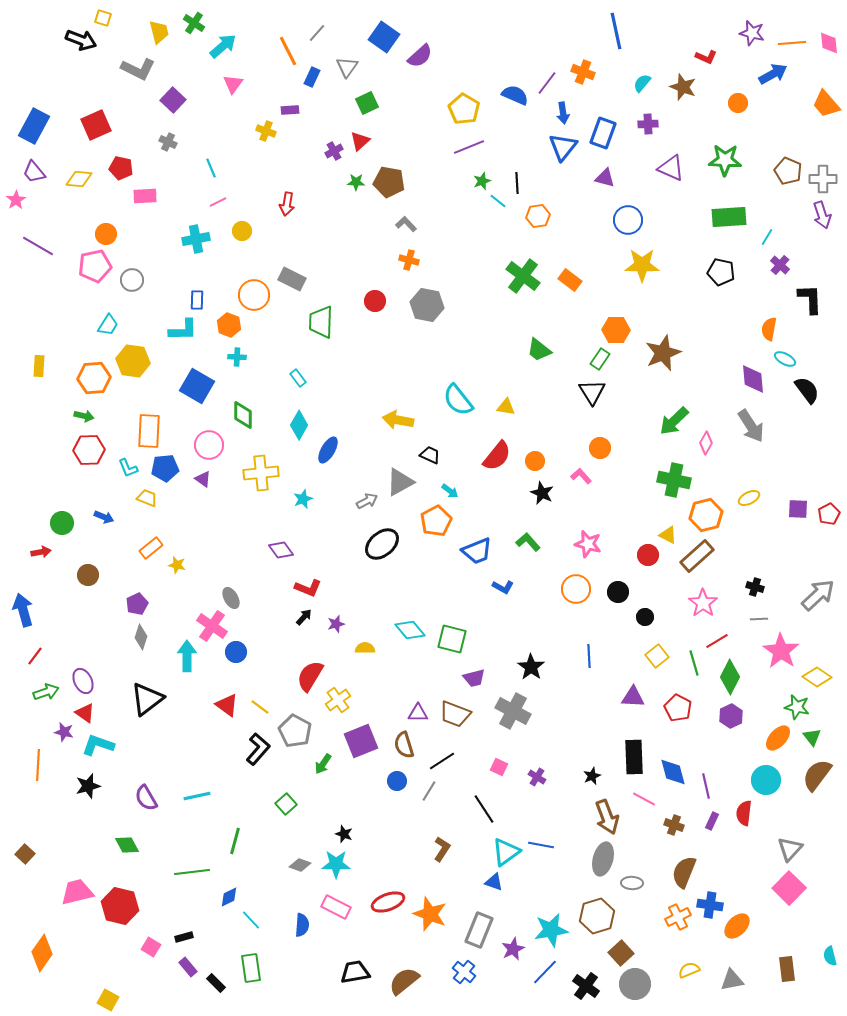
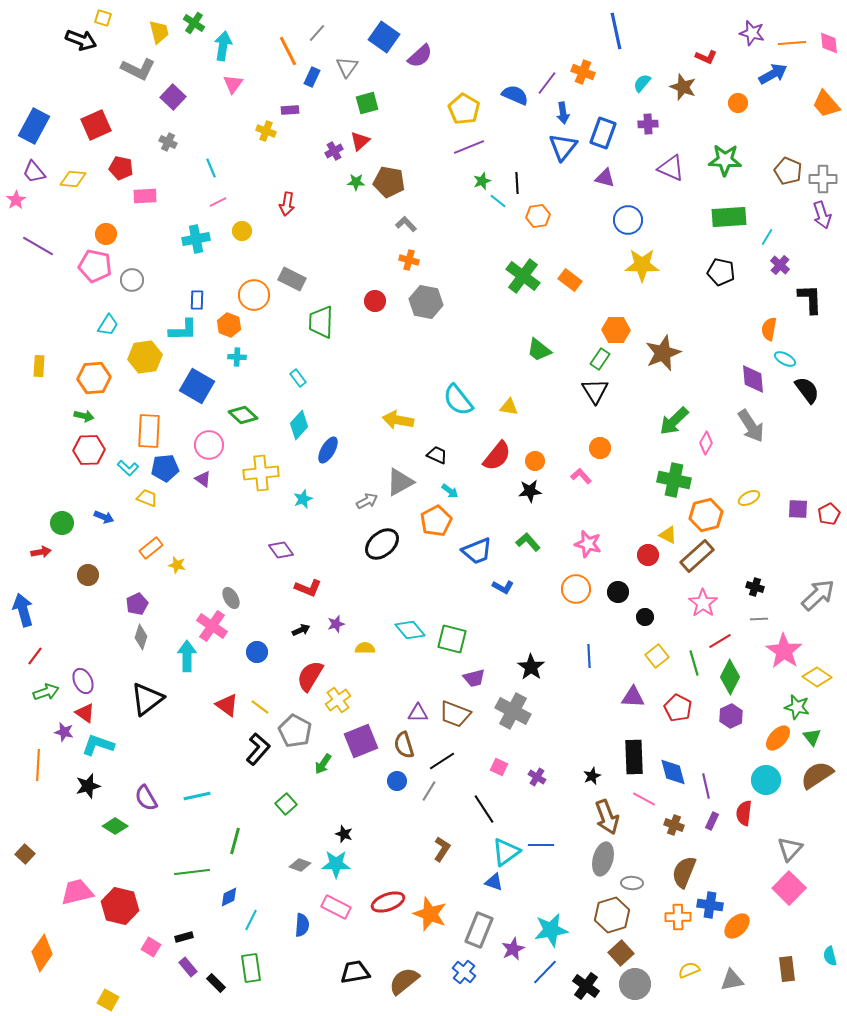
cyan arrow at (223, 46): rotated 40 degrees counterclockwise
purple square at (173, 100): moved 3 px up
green square at (367, 103): rotated 10 degrees clockwise
yellow diamond at (79, 179): moved 6 px left
pink pentagon at (95, 266): rotated 24 degrees clockwise
gray hexagon at (427, 305): moved 1 px left, 3 px up
yellow hexagon at (133, 361): moved 12 px right, 4 px up; rotated 16 degrees counterclockwise
black triangle at (592, 392): moved 3 px right, 1 px up
yellow triangle at (506, 407): moved 3 px right
green diamond at (243, 415): rotated 48 degrees counterclockwise
cyan diamond at (299, 425): rotated 12 degrees clockwise
black trapezoid at (430, 455): moved 7 px right
cyan L-shape at (128, 468): rotated 25 degrees counterclockwise
black star at (542, 493): moved 12 px left, 2 px up; rotated 30 degrees counterclockwise
black arrow at (304, 617): moved 3 px left, 13 px down; rotated 24 degrees clockwise
red line at (717, 641): moved 3 px right
pink star at (781, 651): moved 3 px right
blue circle at (236, 652): moved 21 px right
brown semicircle at (817, 775): rotated 20 degrees clockwise
green diamond at (127, 845): moved 12 px left, 19 px up; rotated 30 degrees counterclockwise
blue line at (541, 845): rotated 10 degrees counterclockwise
brown hexagon at (597, 916): moved 15 px right, 1 px up
orange cross at (678, 917): rotated 25 degrees clockwise
cyan line at (251, 920): rotated 70 degrees clockwise
